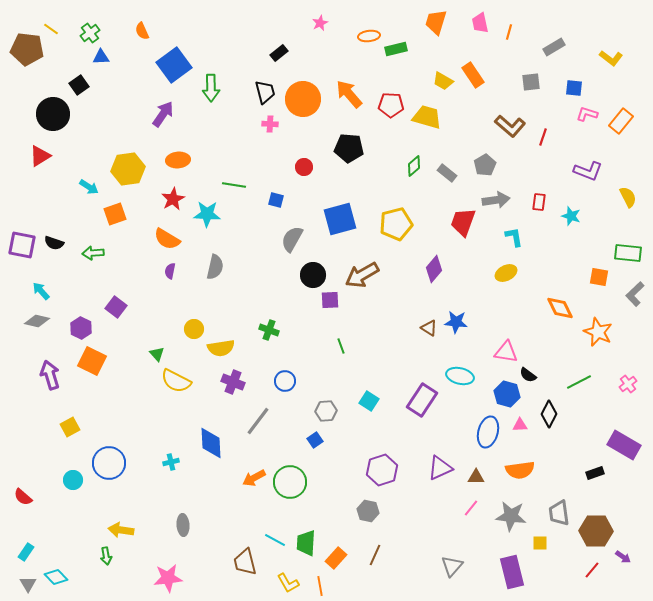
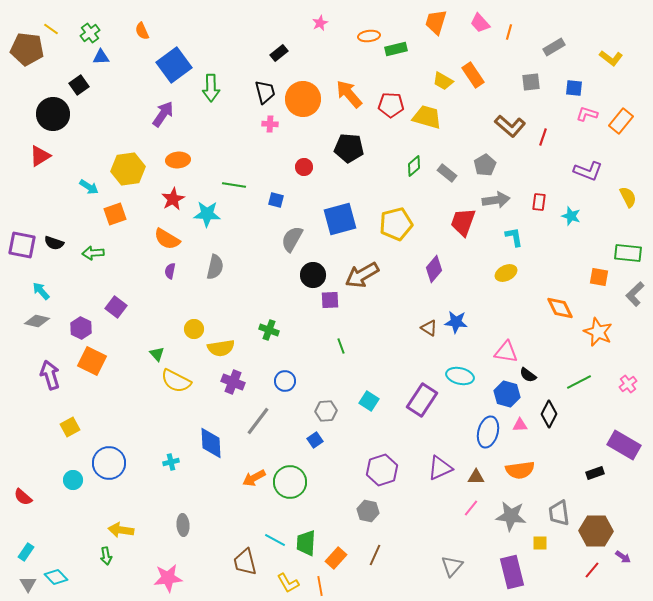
pink trapezoid at (480, 23): rotated 30 degrees counterclockwise
